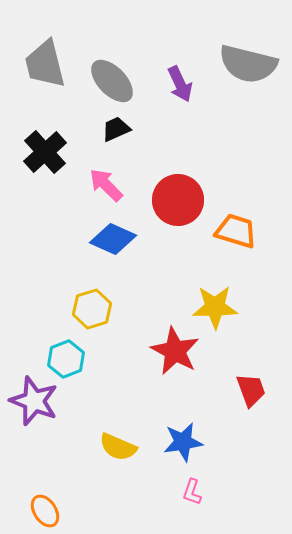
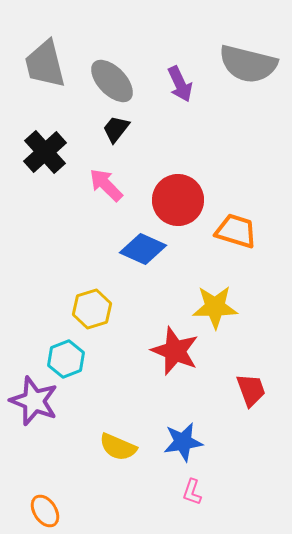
black trapezoid: rotated 28 degrees counterclockwise
blue diamond: moved 30 px right, 10 px down
red star: rotated 6 degrees counterclockwise
